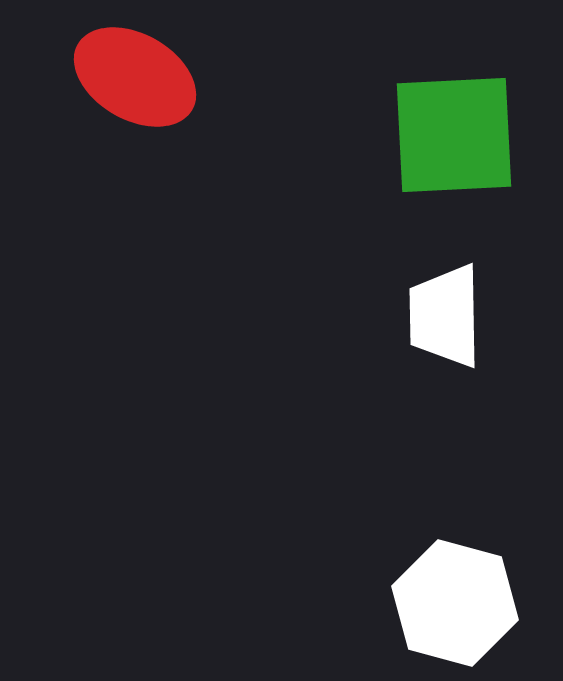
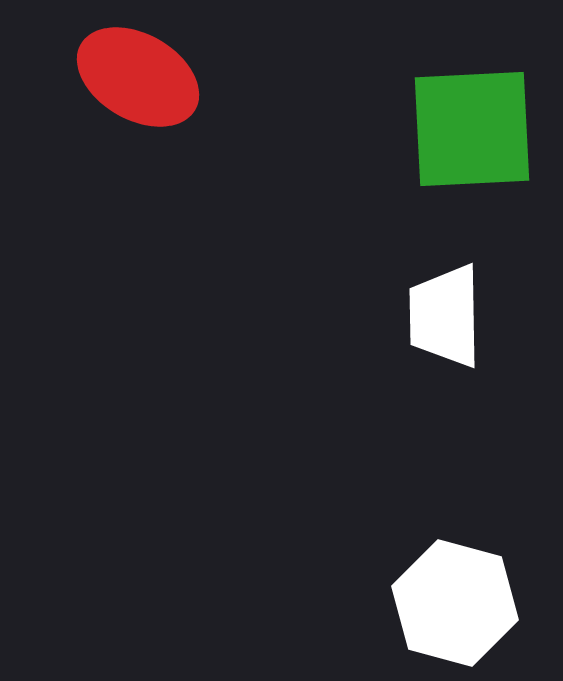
red ellipse: moved 3 px right
green square: moved 18 px right, 6 px up
